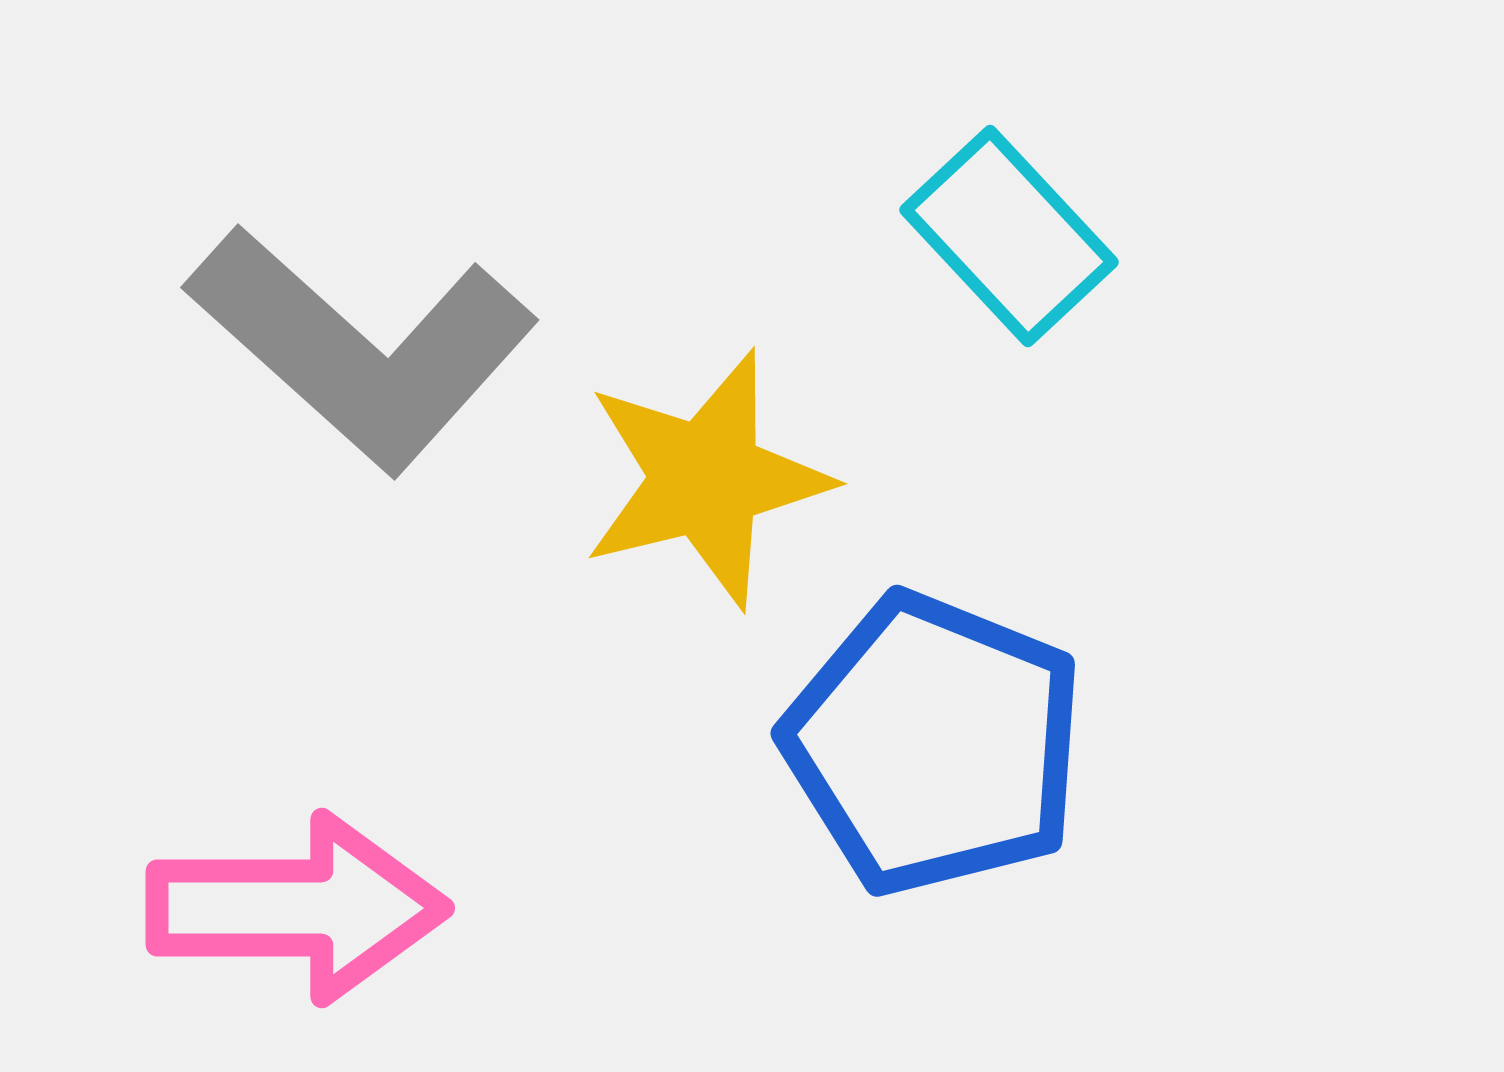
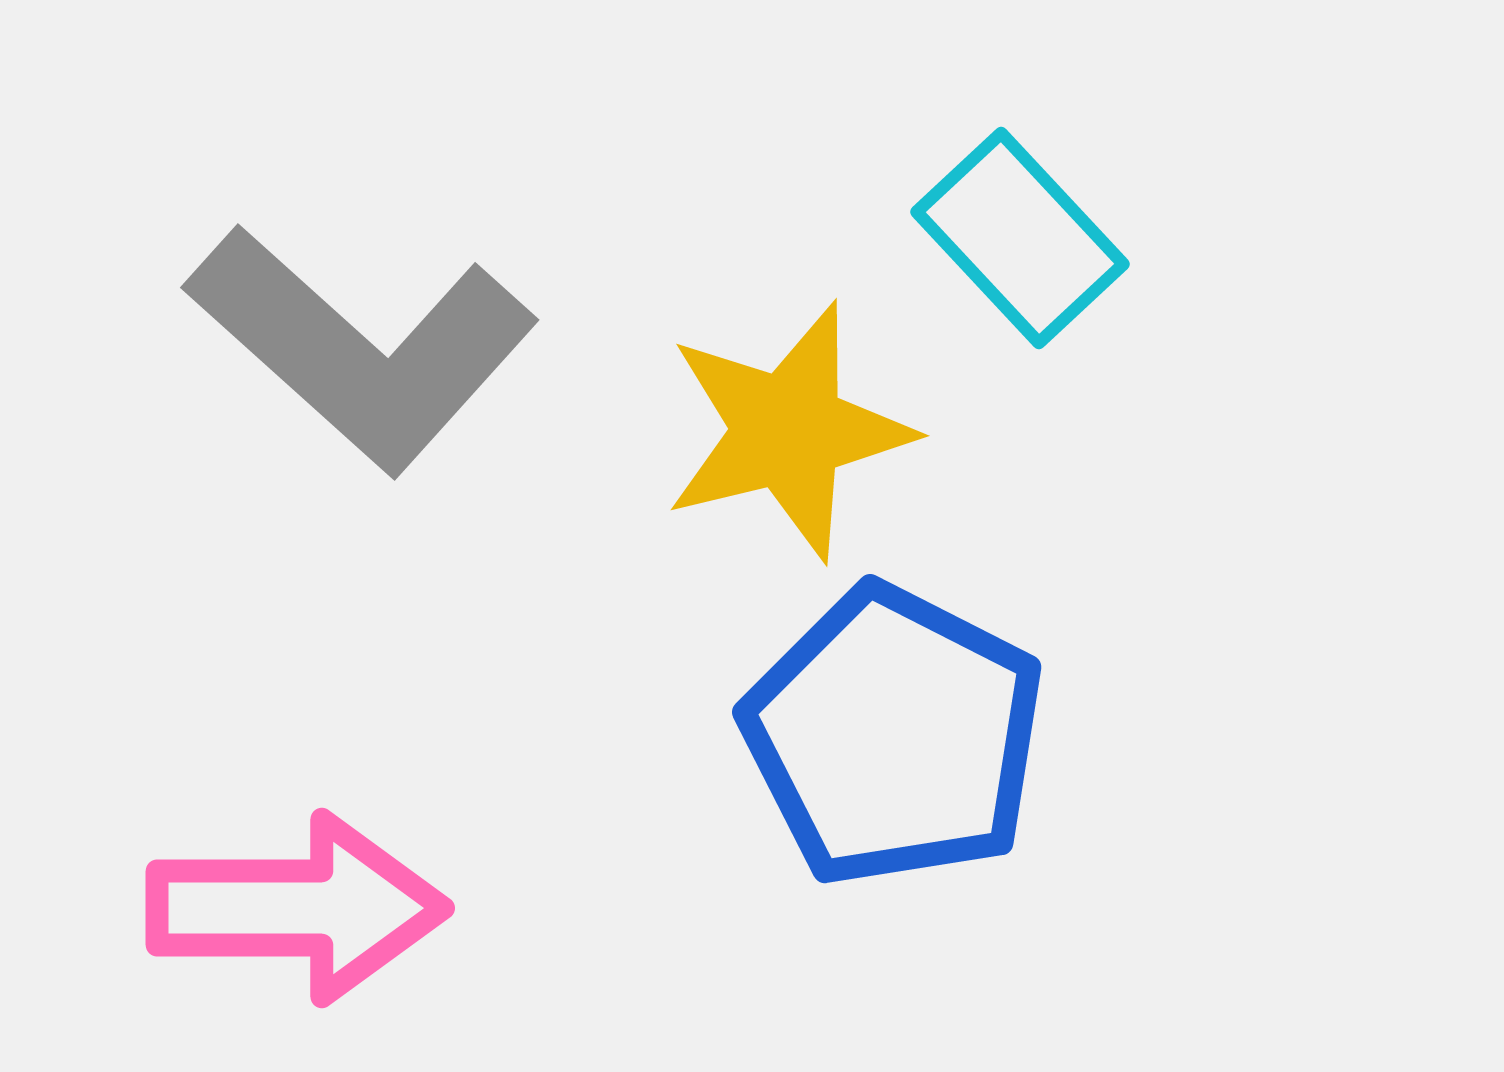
cyan rectangle: moved 11 px right, 2 px down
yellow star: moved 82 px right, 48 px up
blue pentagon: moved 40 px left, 8 px up; rotated 5 degrees clockwise
